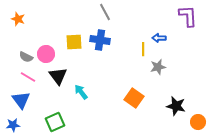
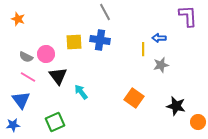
gray star: moved 3 px right, 2 px up
